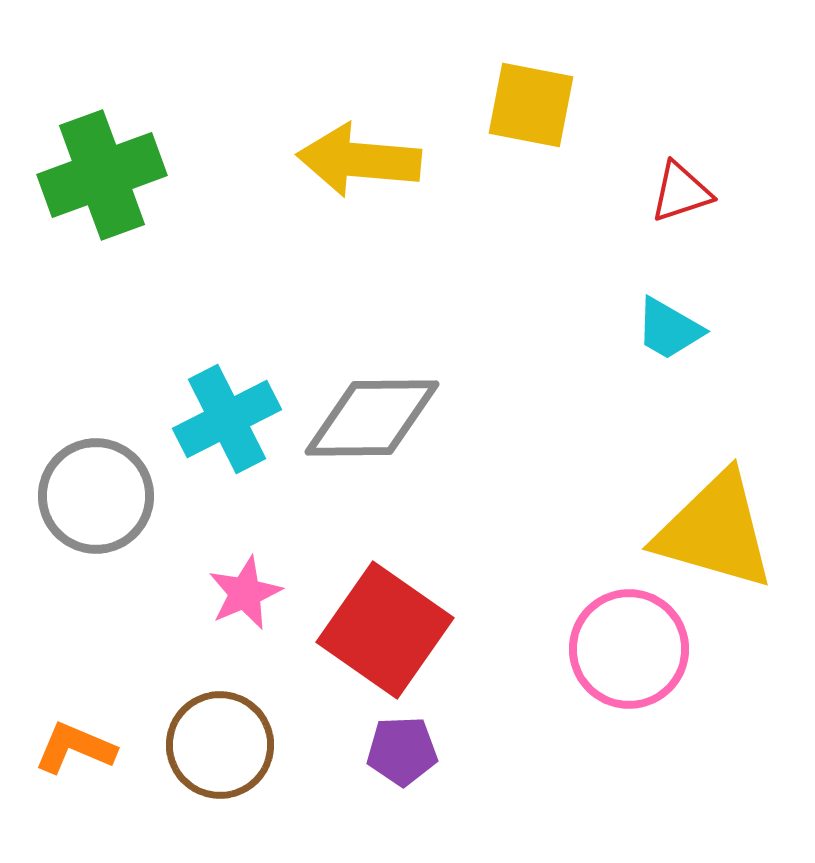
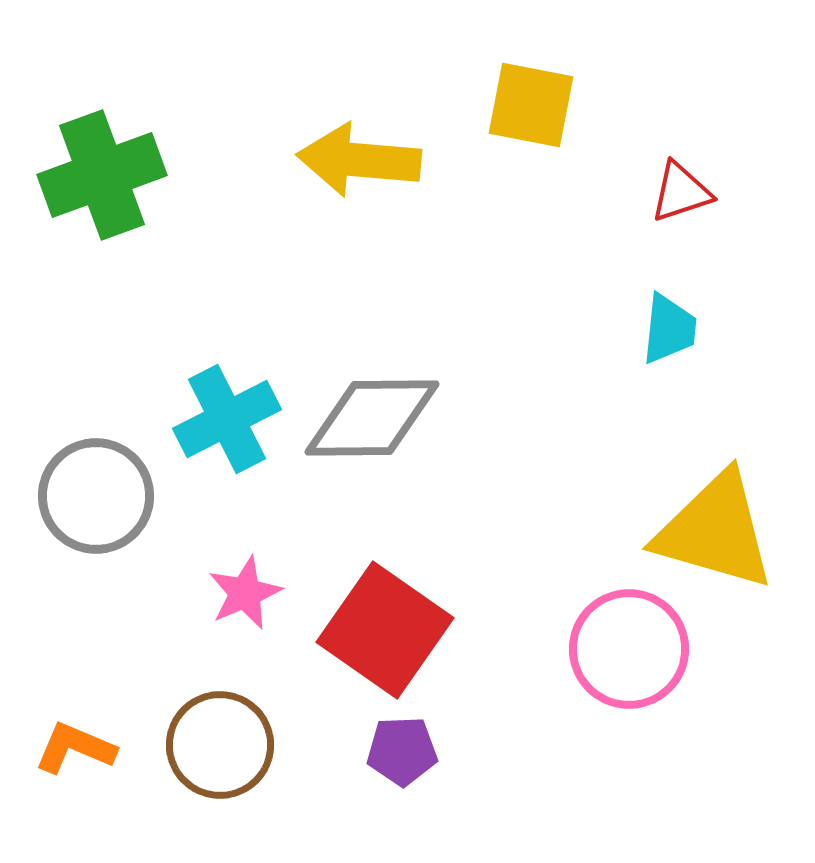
cyan trapezoid: rotated 114 degrees counterclockwise
